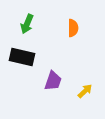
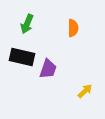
purple trapezoid: moved 5 px left, 12 px up
